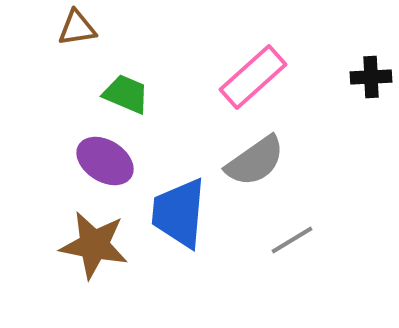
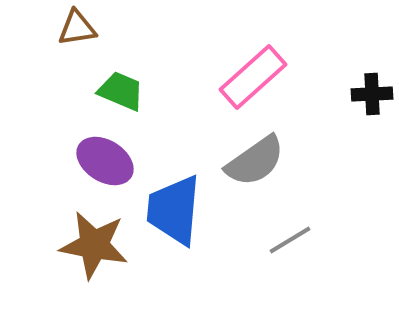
black cross: moved 1 px right, 17 px down
green trapezoid: moved 5 px left, 3 px up
blue trapezoid: moved 5 px left, 3 px up
gray line: moved 2 px left
